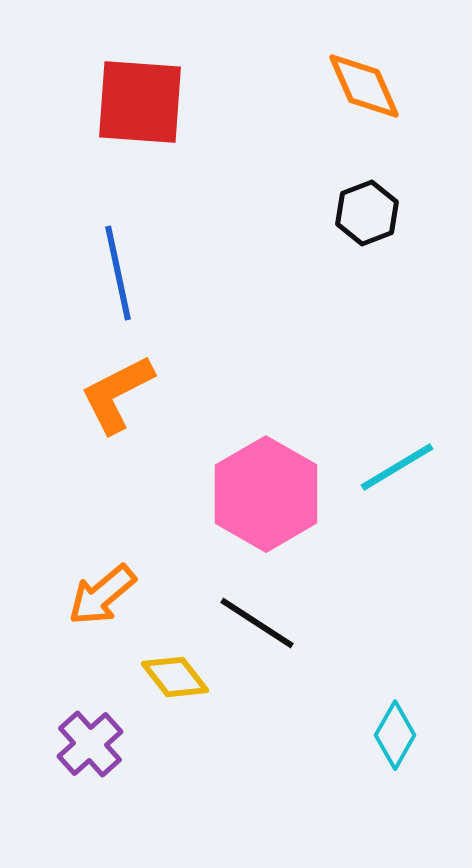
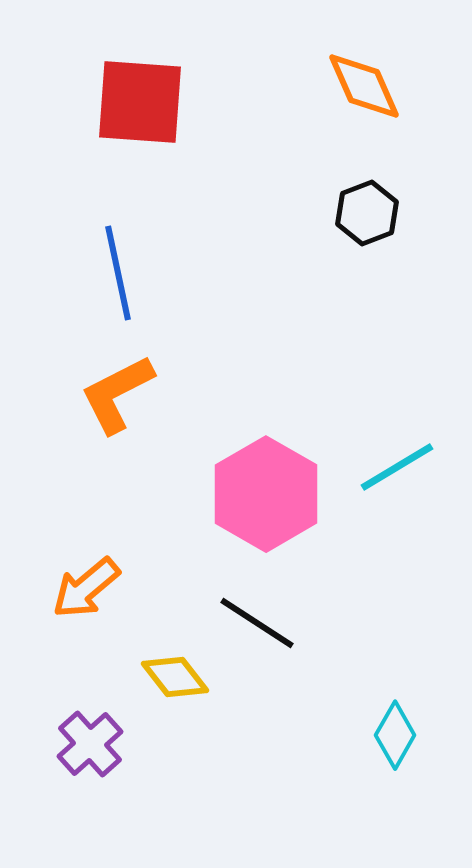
orange arrow: moved 16 px left, 7 px up
